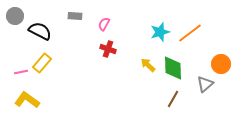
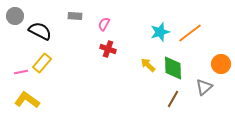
gray triangle: moved 1 px left, 3 px down
